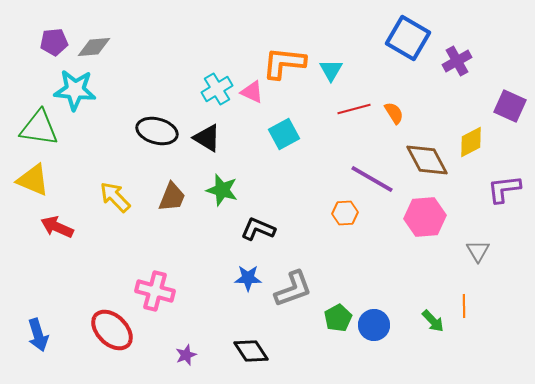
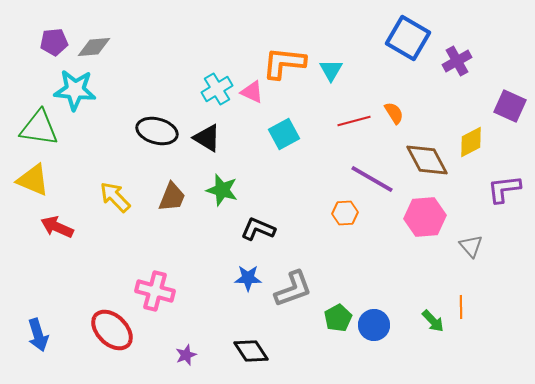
red line: moved 12 px down
gray triangle: moved 7 px left, 5 px up; rotated 10 degrees counterclockwise
orange line: moved 3 px left, 1 px down
